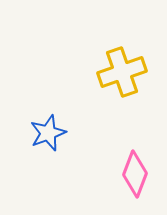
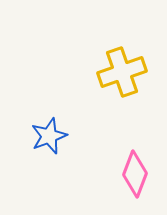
blue star: moved 1 px right, 3 px down
